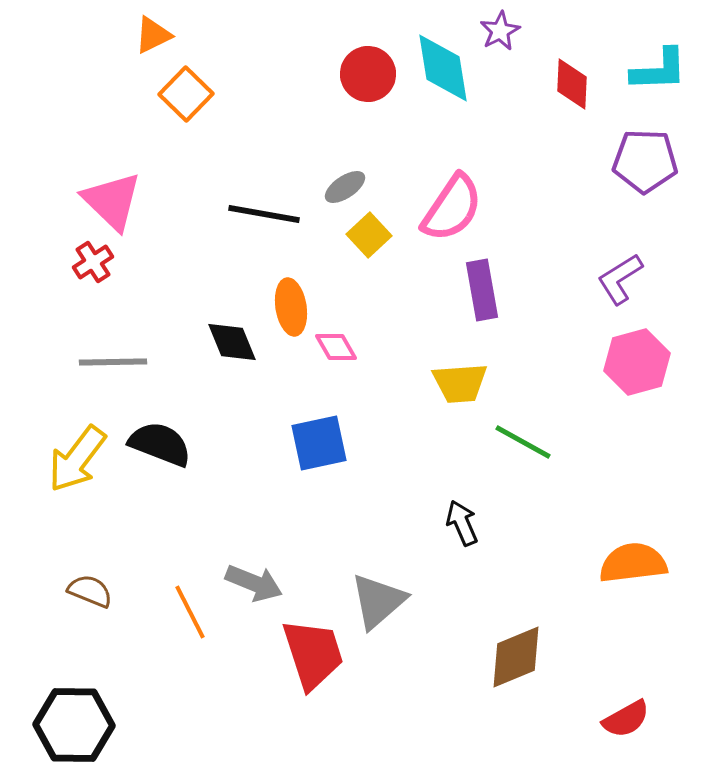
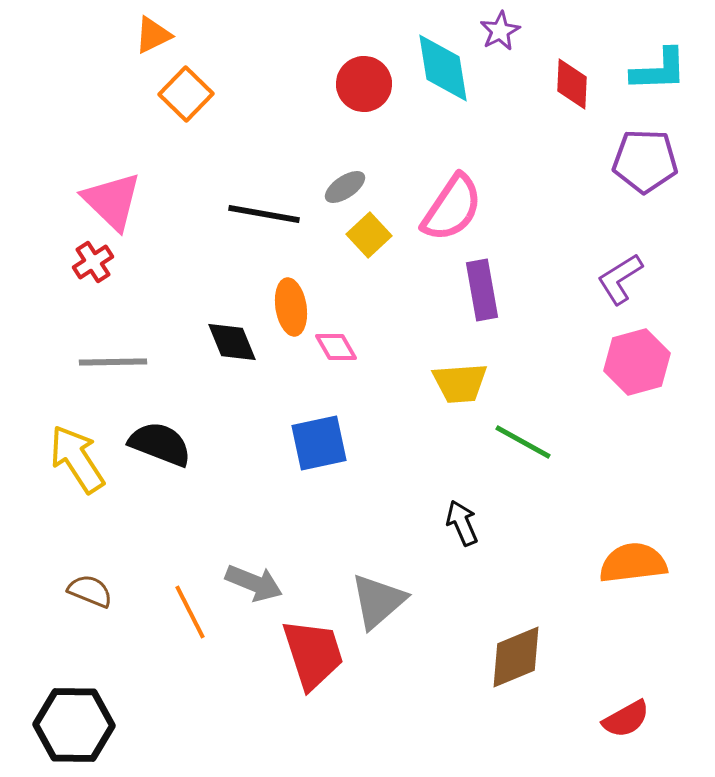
red circle: moved 4 px left, 10 px down
yellow arrow: rotated 110 degrees clockwise
